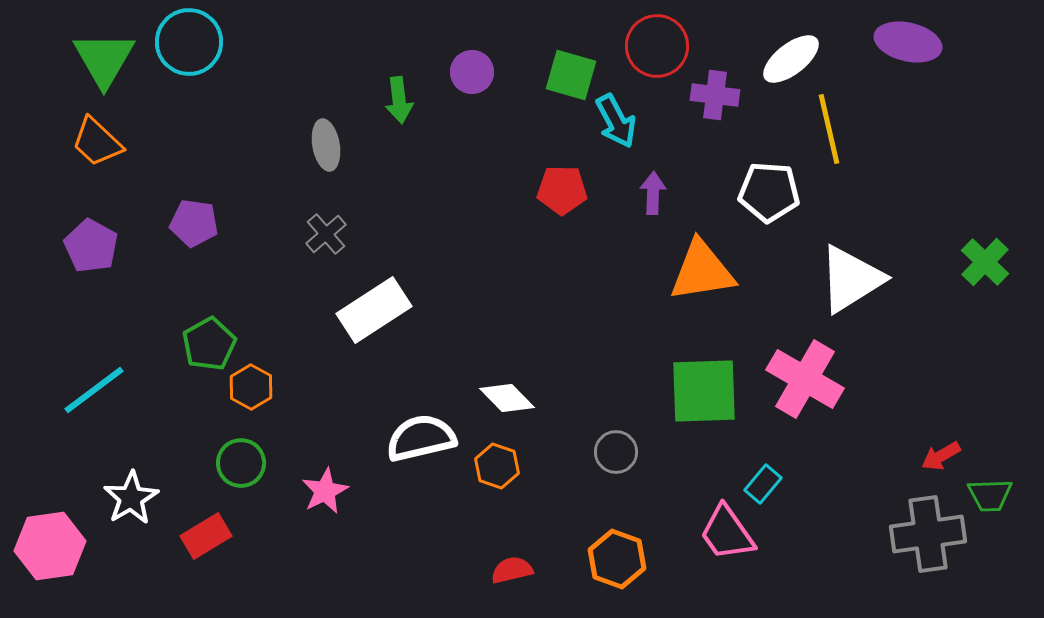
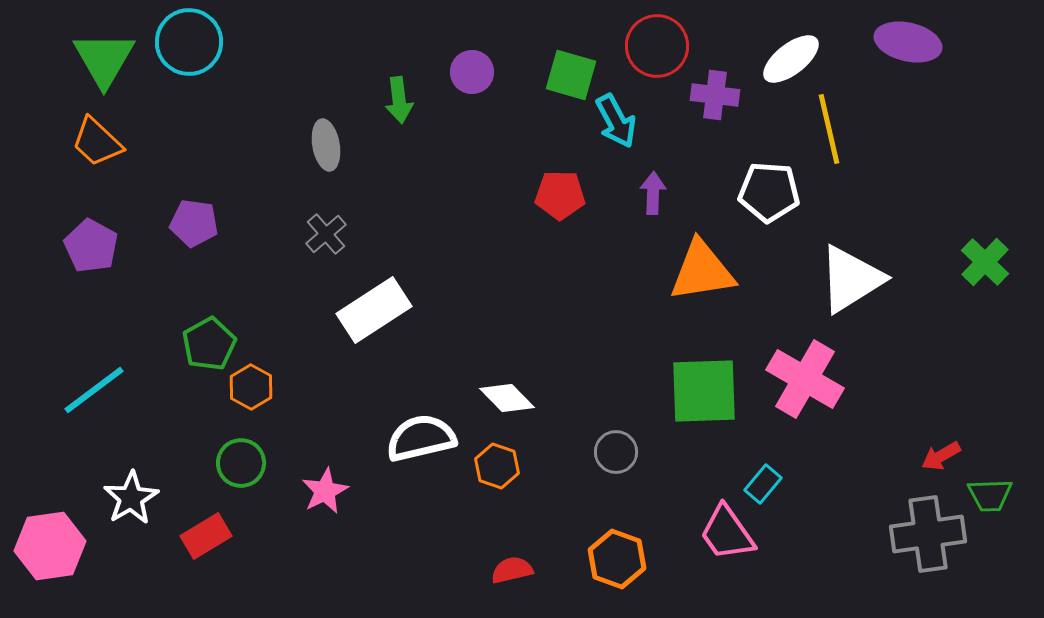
red pentagon at (562, 190): moved 2 px left, 5 px down
